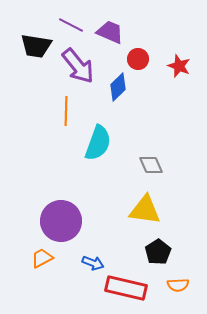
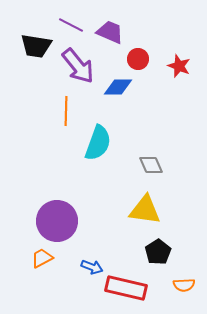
blue diamond: rotated 44 degrees clockwise
purple circle: moved 4 px left
blue arrow: moved 1 px left, 4 px down
orange semicircle: moved 6 px right
